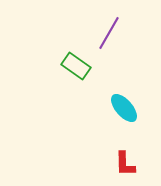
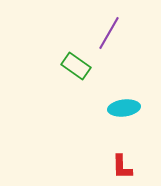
cyan ellipse: rotated 56 degrees counterclockwise
red L-shape: moved 3 px left, 3 px down
